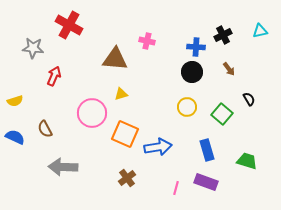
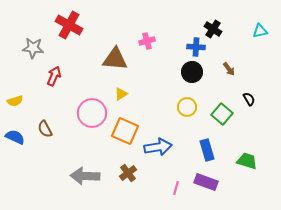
black cross: moved 10 px left, 6 px up; rotated 30 degrees counterclockwise
pink cross: rotated 28 degrees counterclockwise
yellow triangle: rotated 16 degrees counterclockwise
orange square: moved 3 px up
gray arrow: moved 22 px right, 9 px down
brown cross: moved 1 px right, 5 px up
